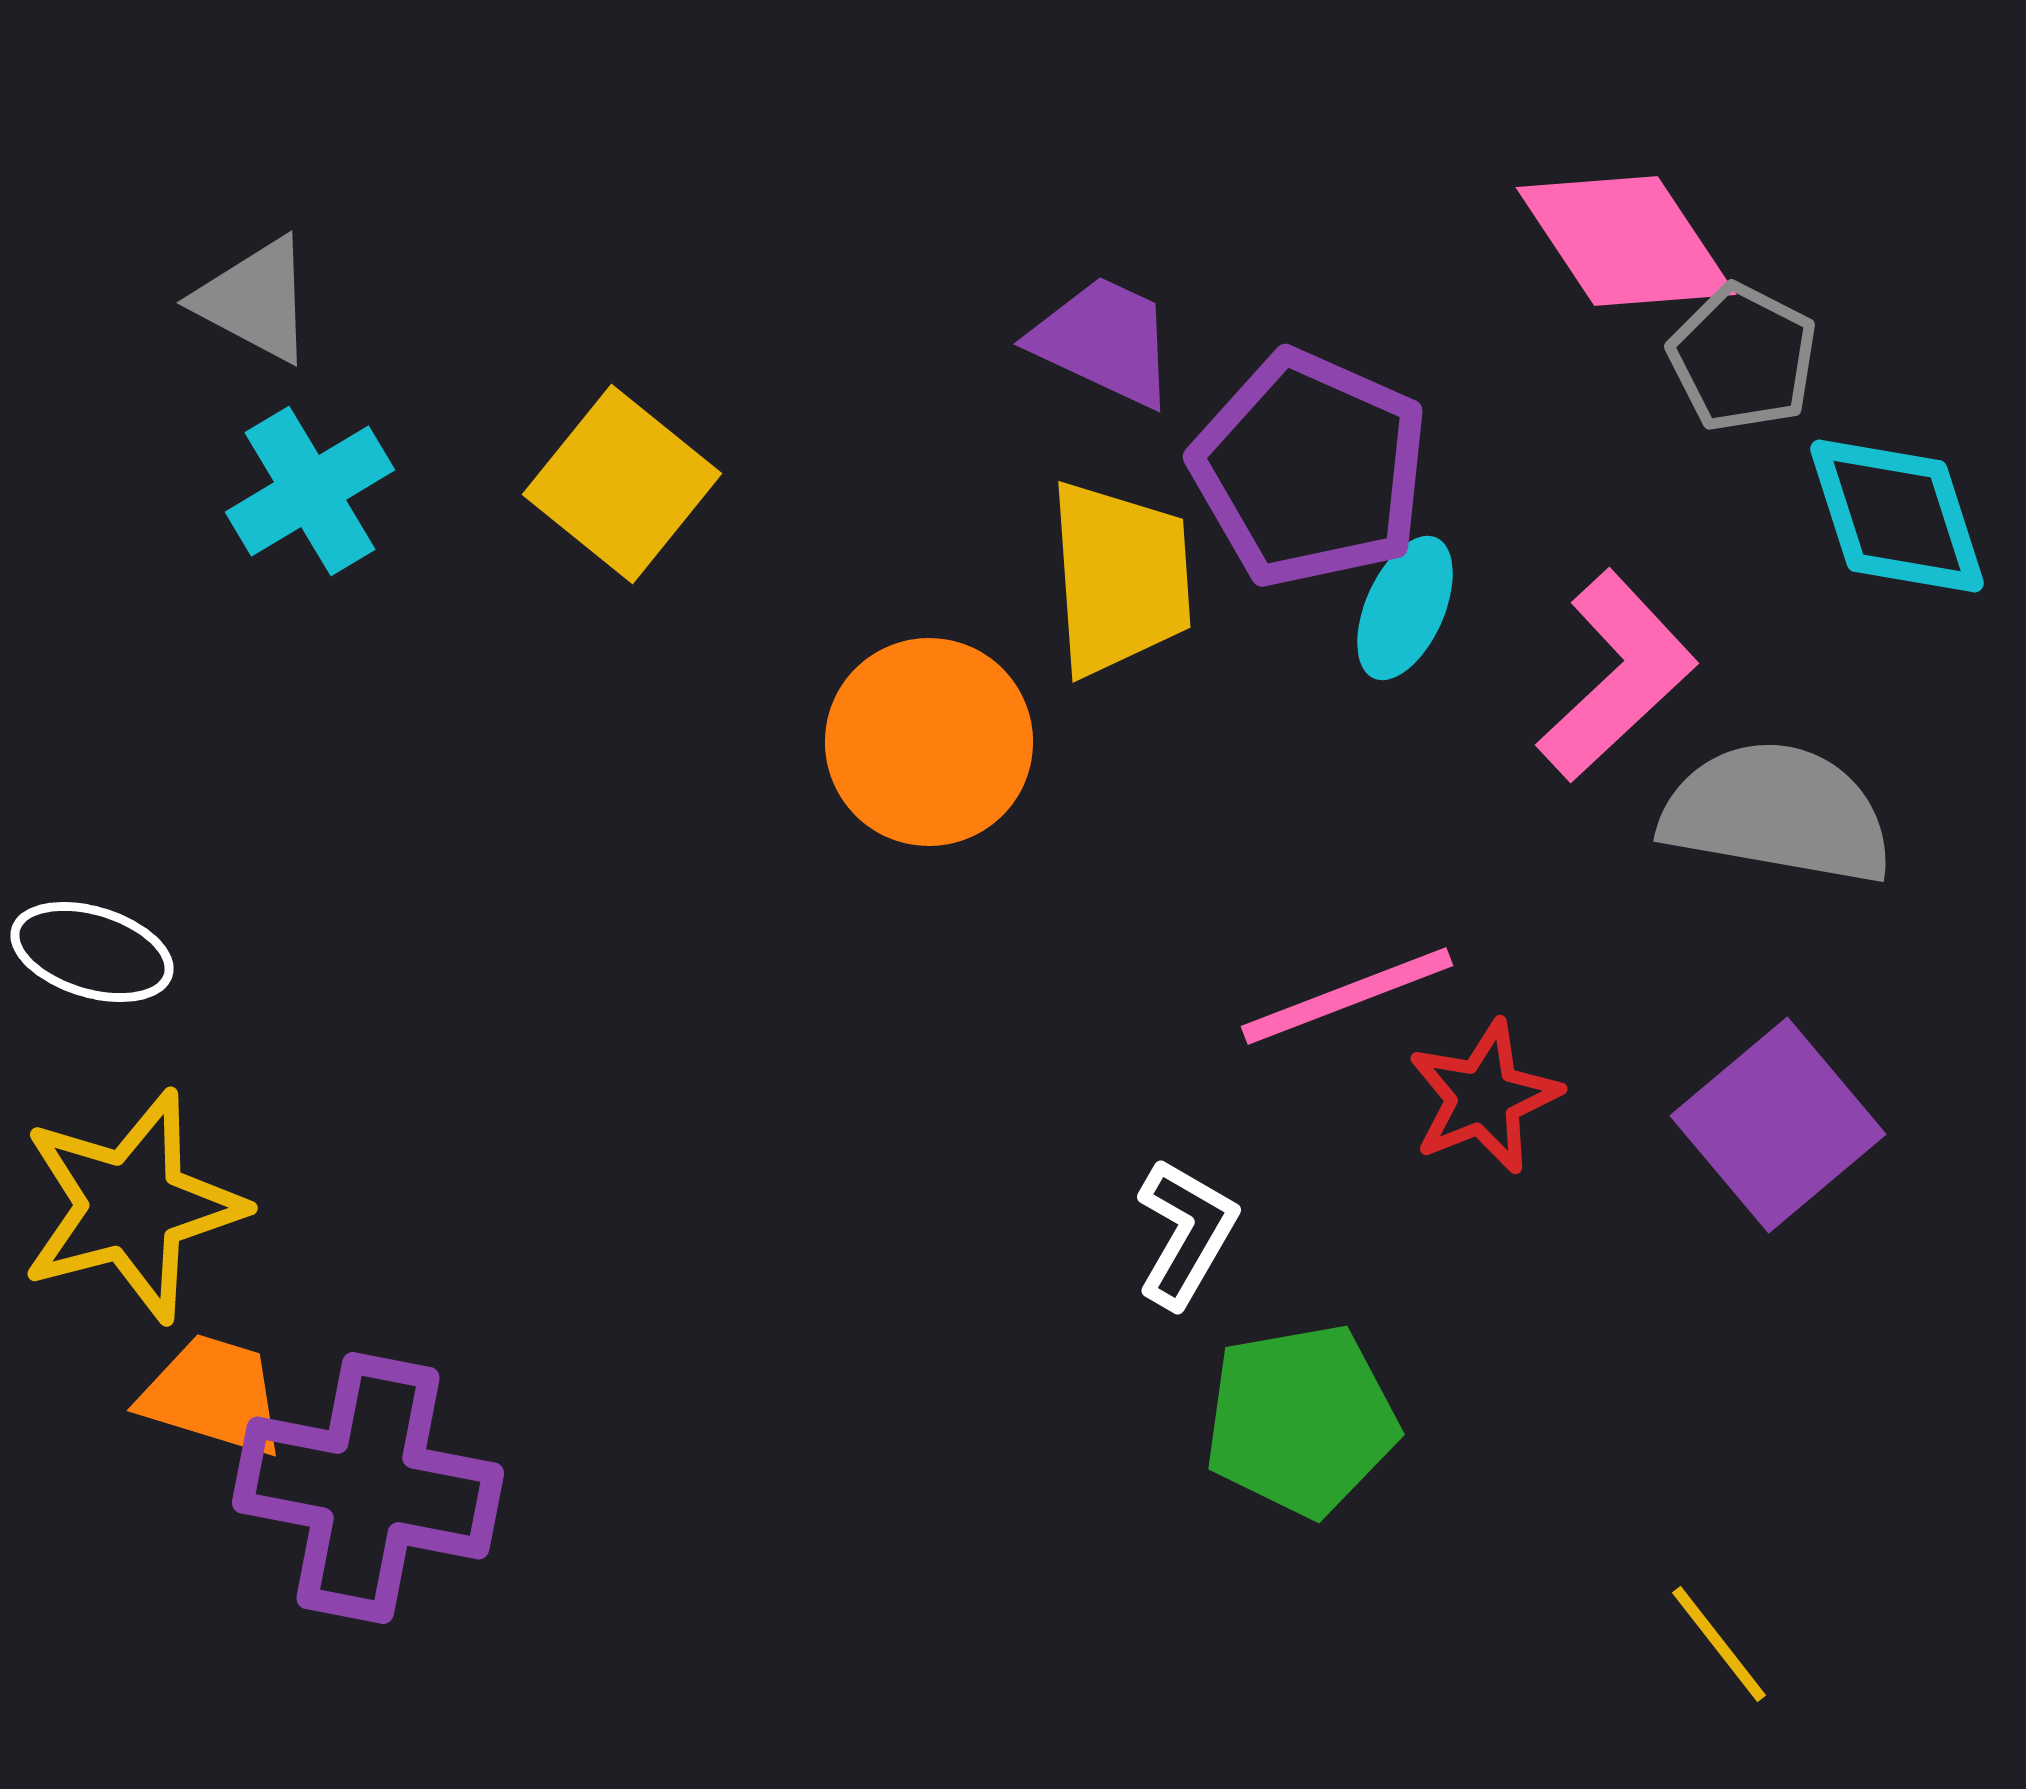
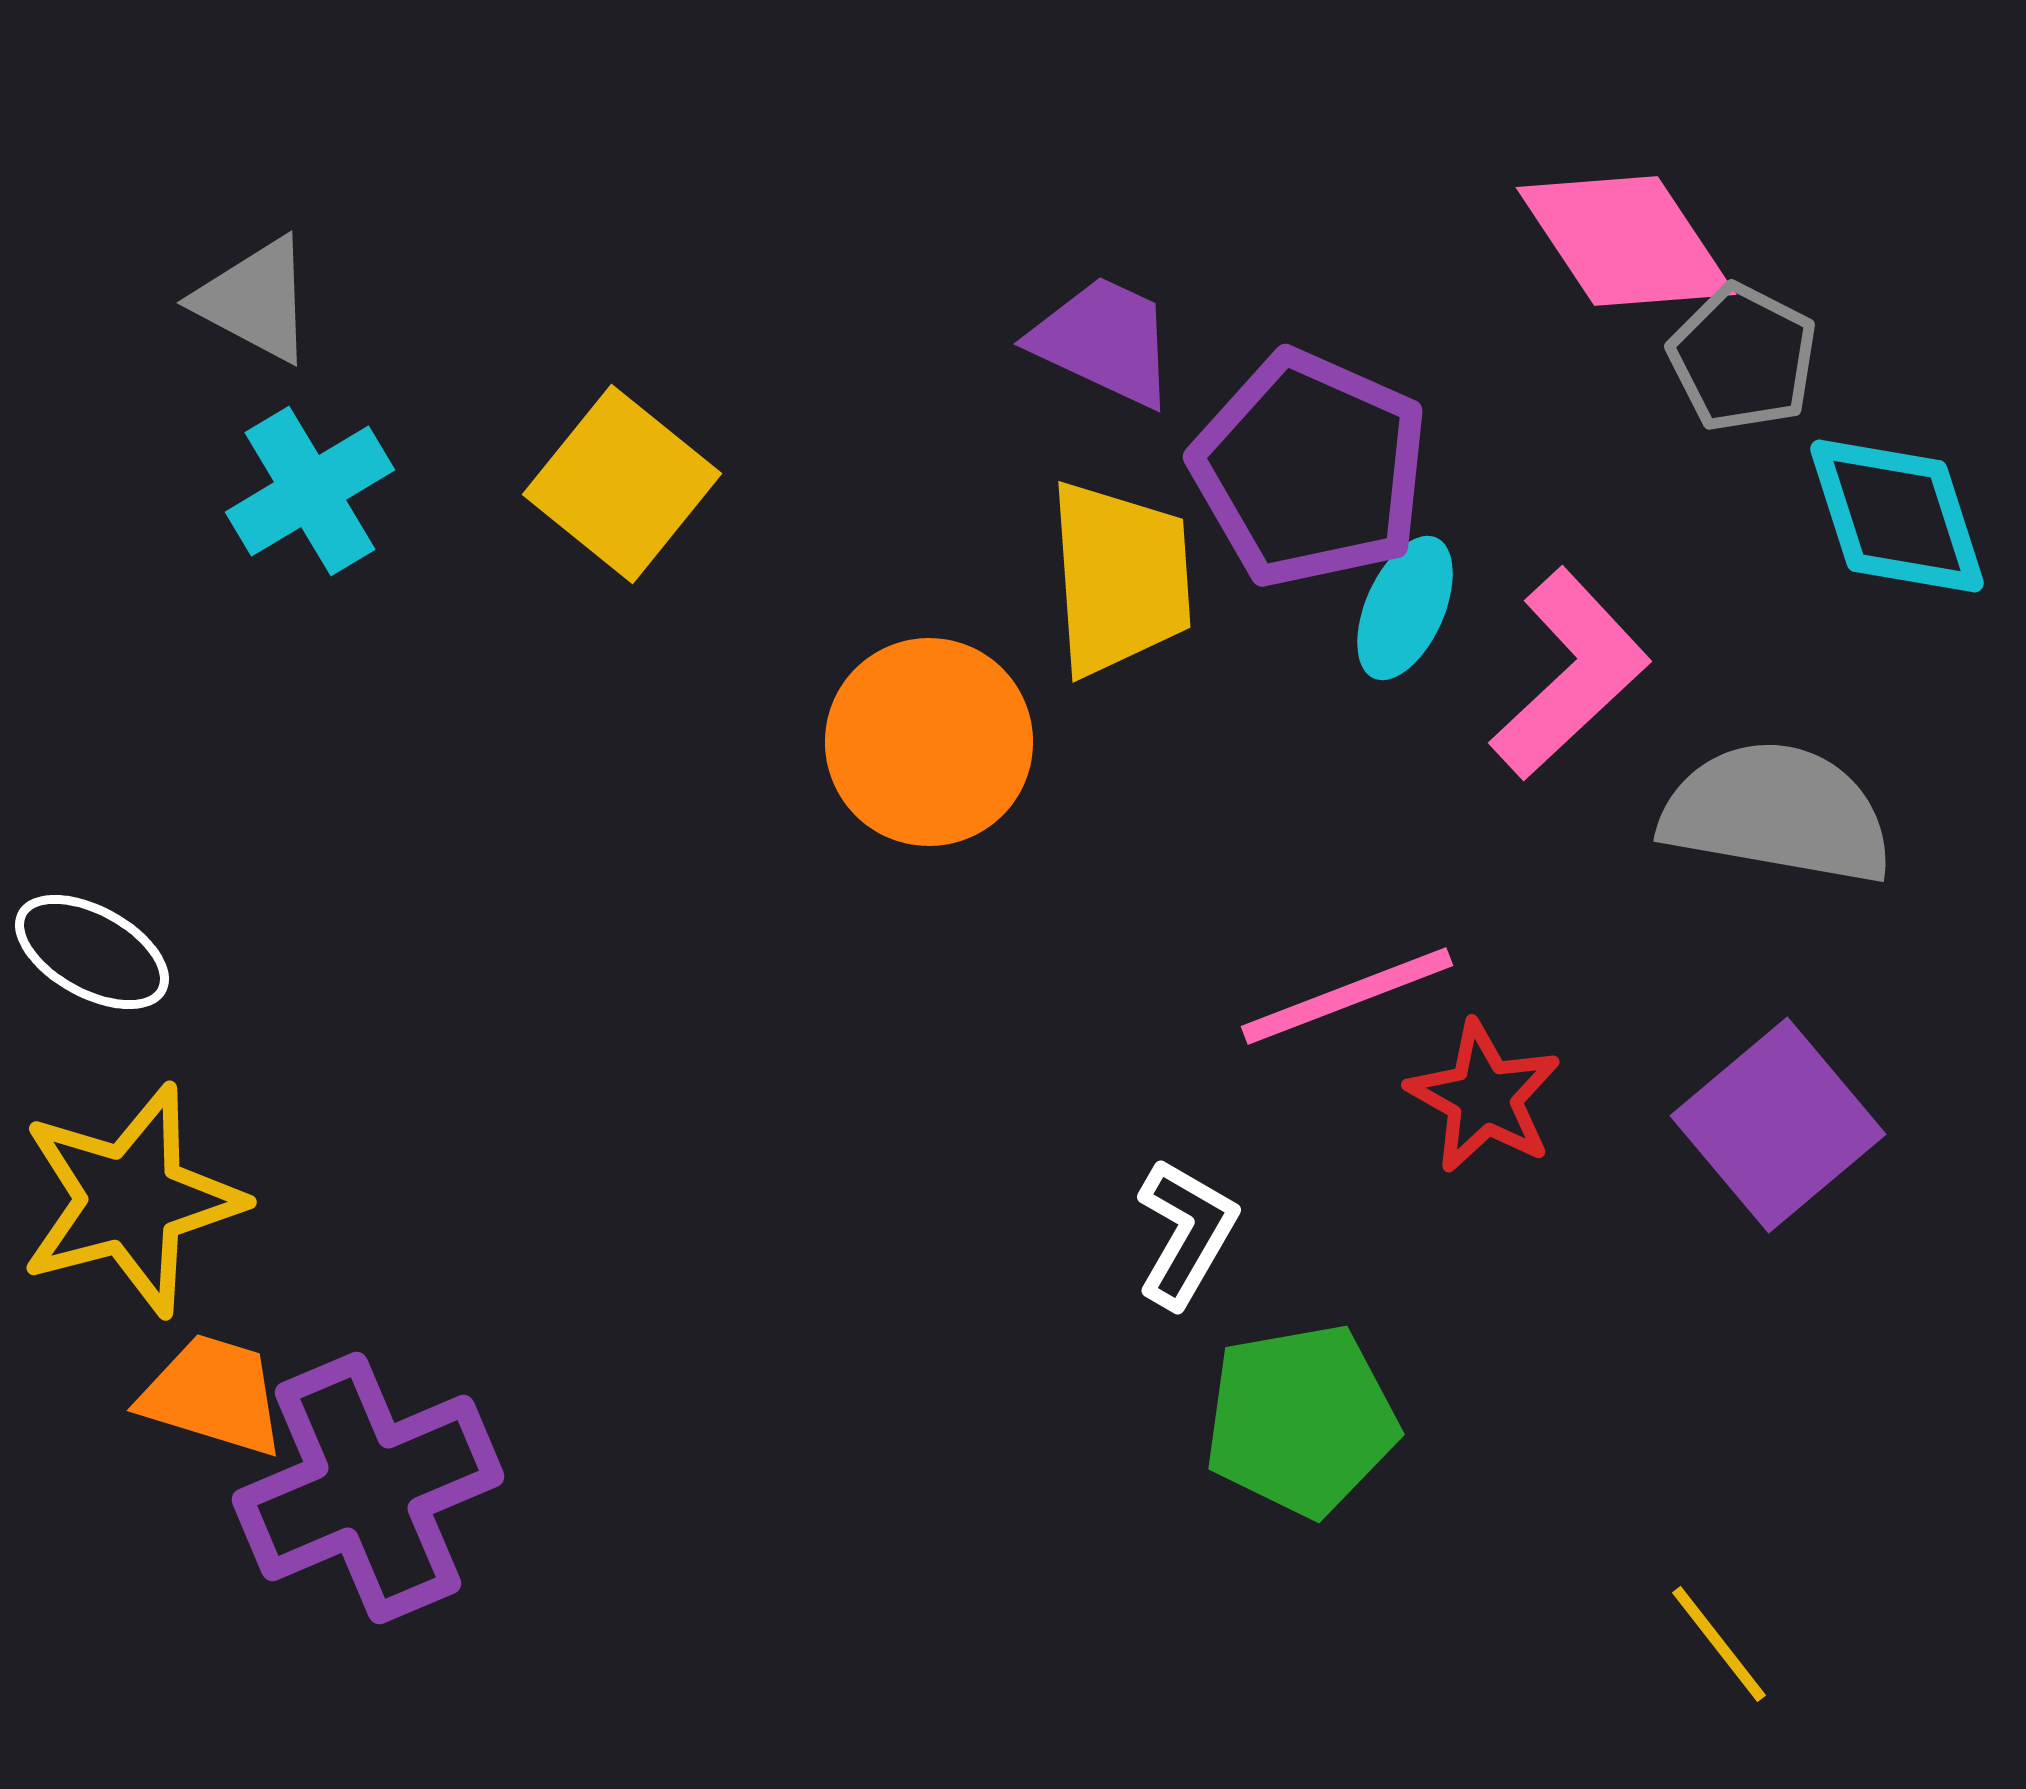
pink L-shape: moved 47 px left, 2 px up
white ellipse: rotated 12 degrees clockwise
red star: rotated 21 degrees counterclockwise
yellow star: moved 1 px left, 6 px up
purple cross: rotated 34 degrees counterclockwise
